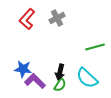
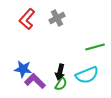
cyan semicircle: moved 3 px up; rotated 65 degrees counterclockwise
green semicircle: moved 1 px right, 1 px up
